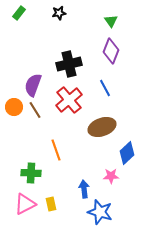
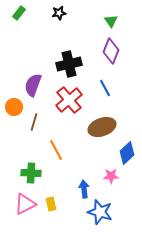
brown line: moved 1 px left, 12 px down; rotated 48 degrees clockwise
orange line: rotated 10 degrees counterclockwise
